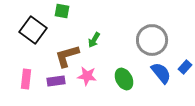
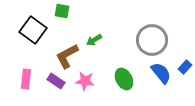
green arrow: rotated 28 degrees clockwise
brown L-shape: rotated 12 degrees counterclockwise
pink star: moved 2 px left, 5 px down
purple rectangle: rotated 42 degrees clockwise
